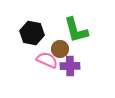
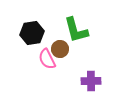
black hexagon: rotated 20 degrees counterclockwise
pink semicircle: moved 1 px up; rotated 140 degrees counterclockwise
purple cross: moved 21 px right, 15 px down
